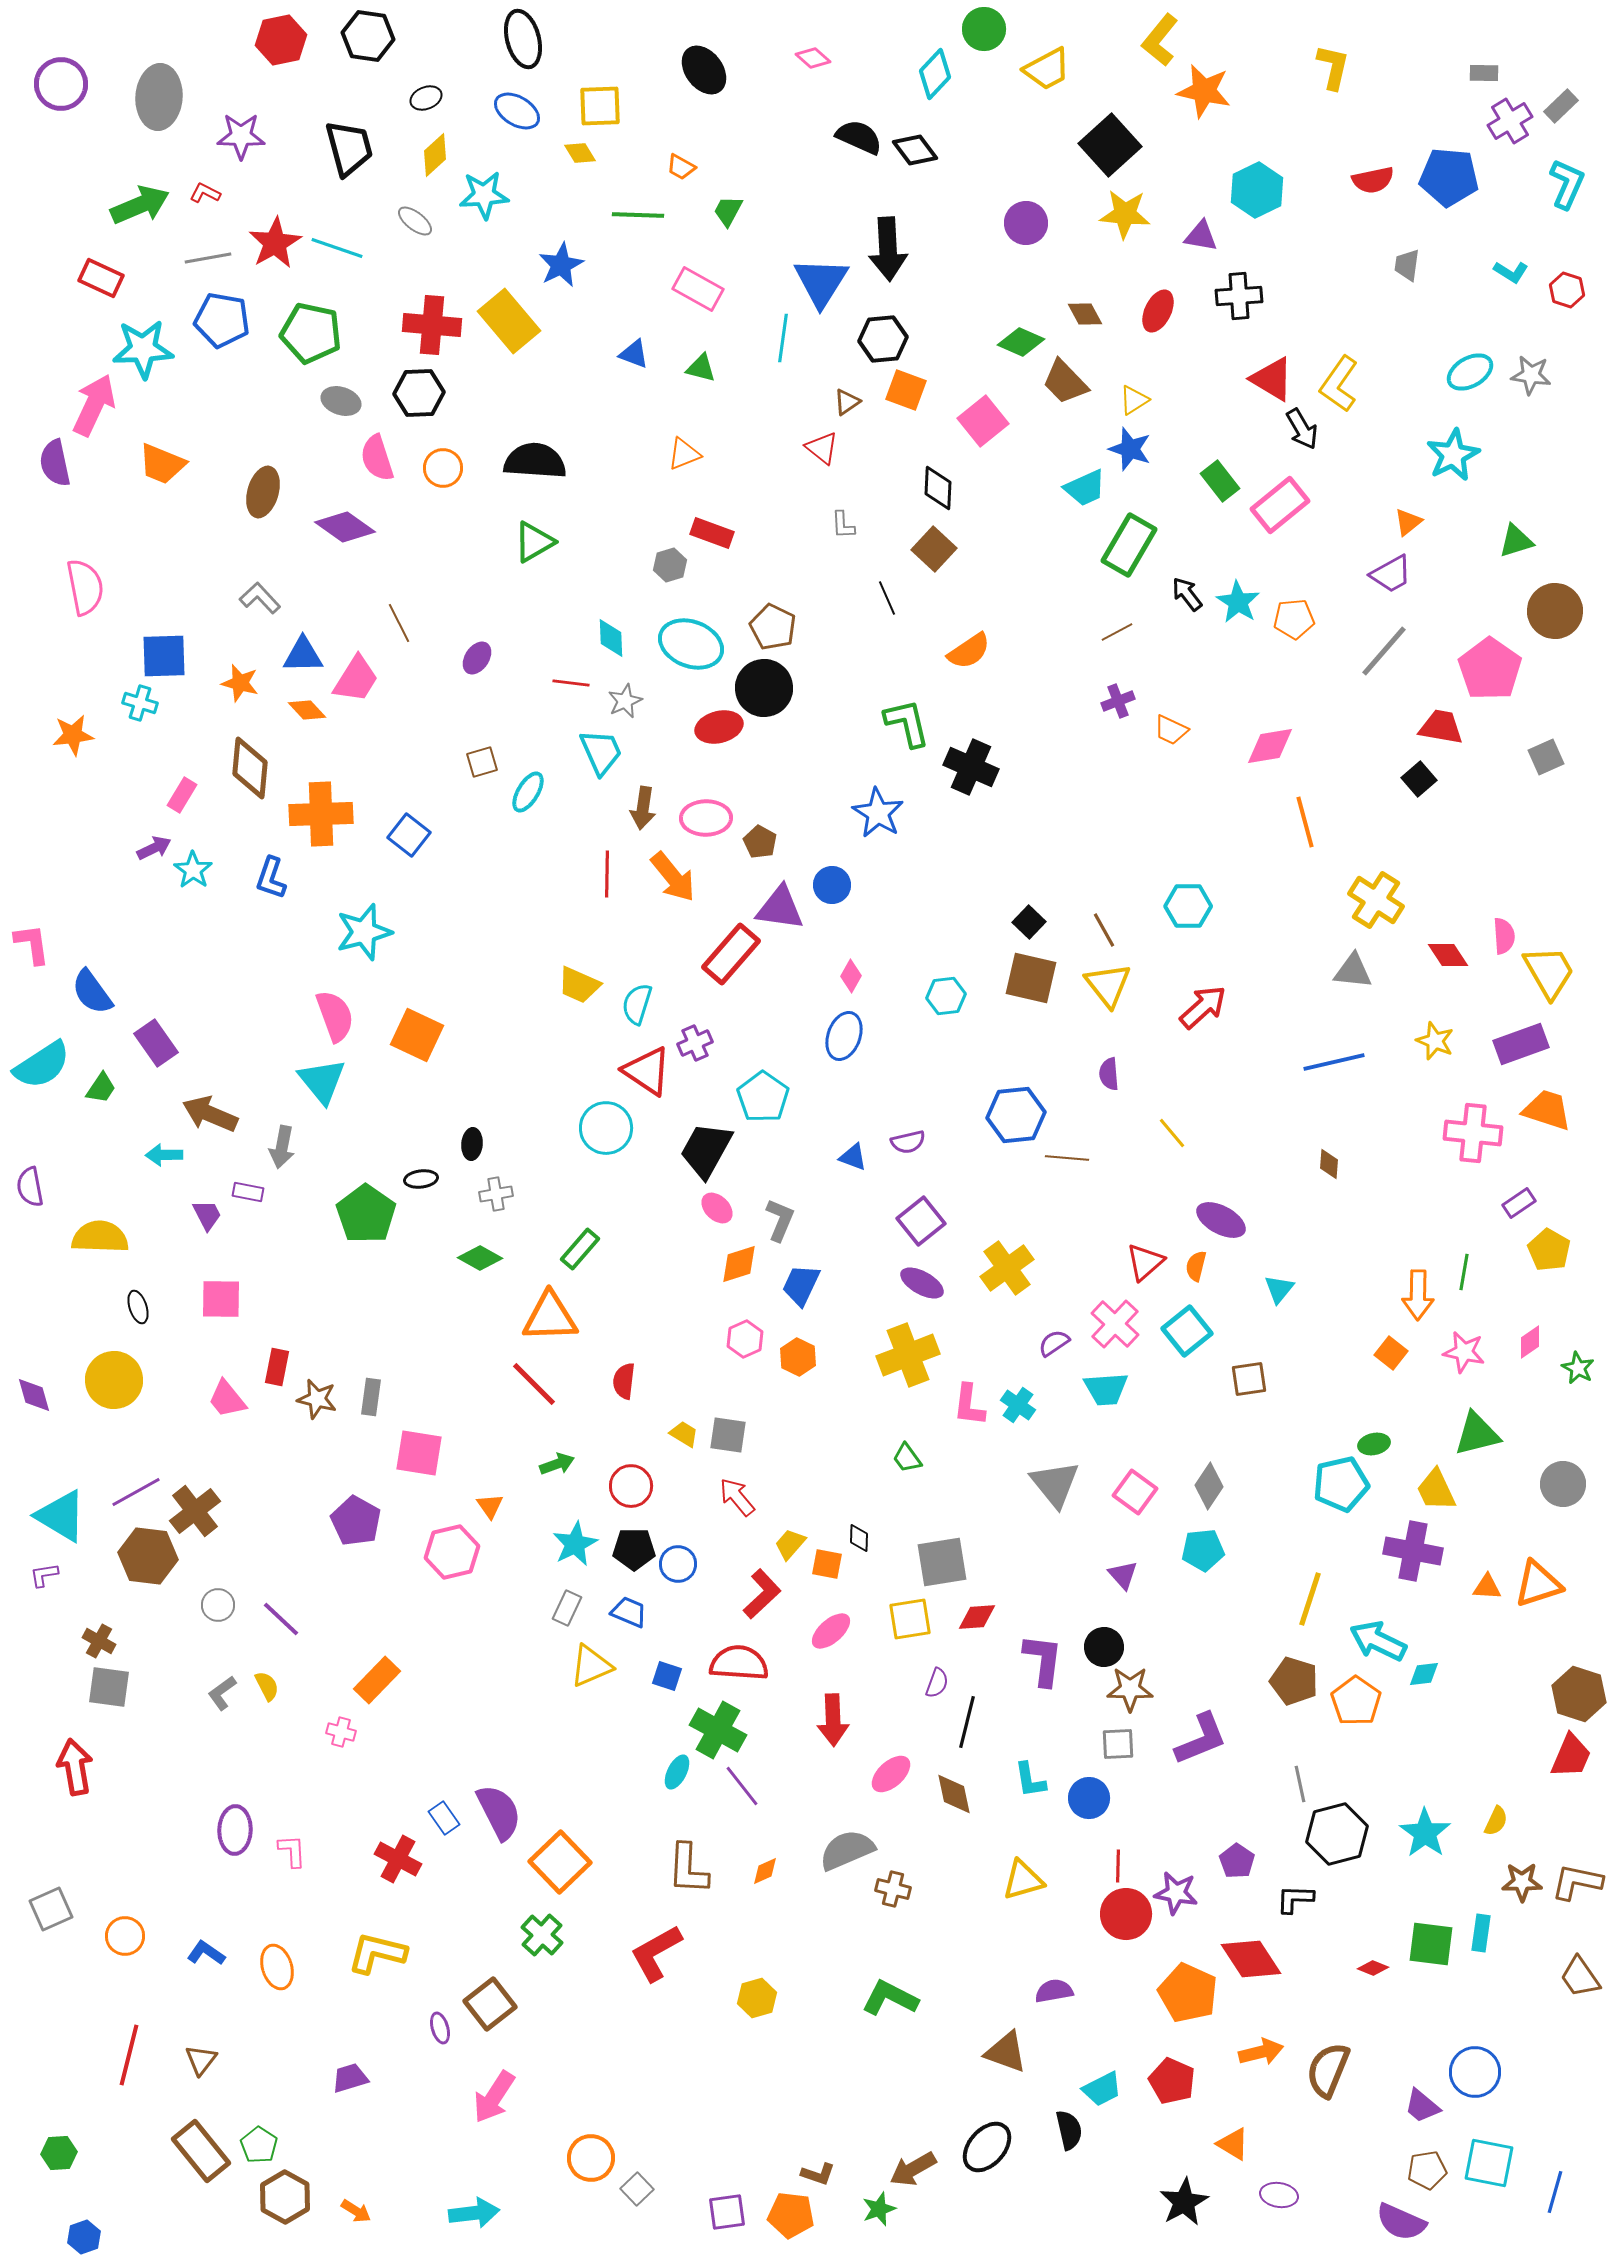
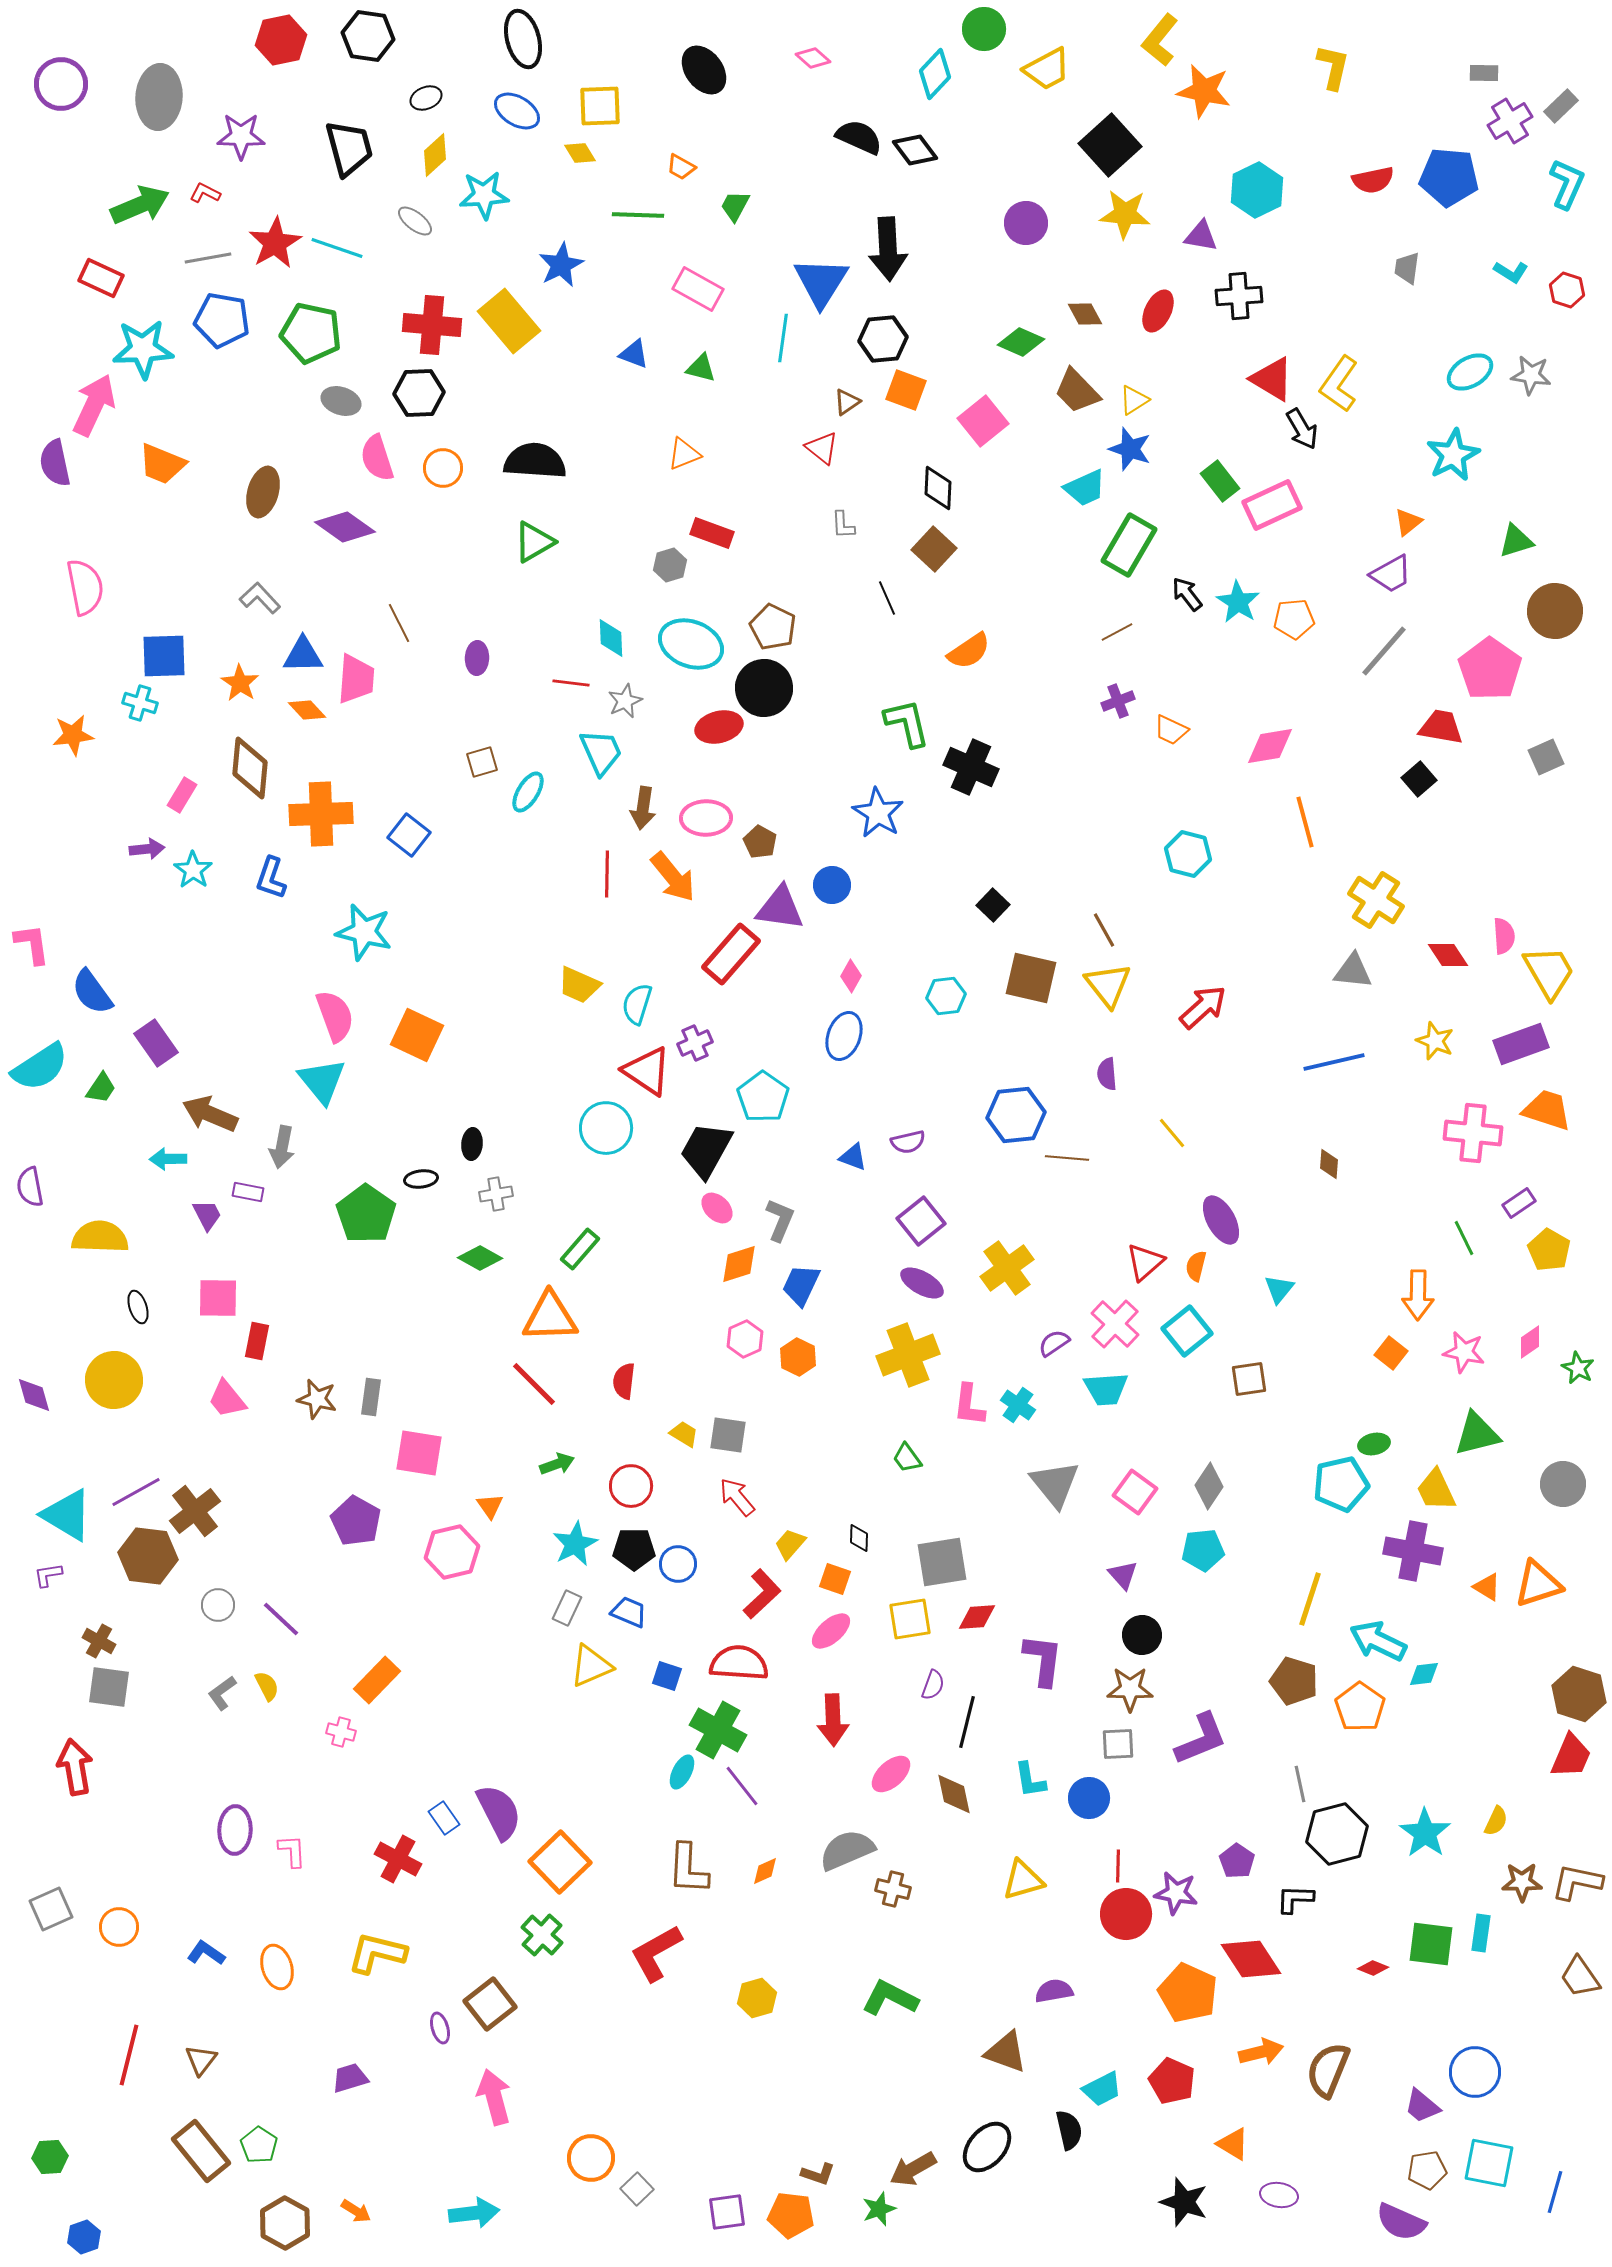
green trapezoid at (728, 211): moved 7 px right, 5 px up
gray trapezoid at (1407, 265): moved 3 px down
brown trapezoid at (1065, 382): moved 12 px right, 9 px down
pink rectangle at (1280, 505): moved 8 px left; rotated 14 degrees clockwise
purple ellipse at (477, 658): rotated 32 degrees counterclockwise
pink trapezoid at (356, 679): rotated 28 degrees counterclockwise
orange star at (240, 683): rotated 18 degrees clockwise
purple arrow at (154, 848): moved 7 px left, 1 px down; rotated 20 degrees clockwise
cyan hexagon at (1188, 906): moved 52 px up; rotated 15 degrees clockwise
black square at (1029, 922): moved 36 px left, 17 px up
cyan star at (364, 932): rotated 30 degrees clockwise
cyan semicircle at (42, 1065): moved 2 px left, 2 px down
purple semicircle at (1109, 1074): moved 2 px left
cyan arrow at (164, 1155): moved 4 px right, 4 px down
purple ellipse at (1221, 1220): rotated 33 degrees clockwise
green line at (1464, 1272): moved 34 px up; rotated 36 degrees counterclockwise
pink square at (221, 1299): moved 3 px left, 1 px up
red rectangle at (277, 1367): moved 20 px left, 26 px up
cyan triangle at (61, 1516): moved 6 px right, 1 px up
orange square at (827, 1564): moved 8 px right, 15 px down; rotated 8 degrees clockwise
purple L-shape at (44, 1575): moved 4 px right
orange triangle at (1487, 1587): rotated 28 degrees clockwise
black circle at (1104, 1647): moved 38 px right, 12 px up
purple semicircle at (937, 1683): moved 4 px left, 2 px down
orange pentagon at (1356, 1701): moved 4 px right, 6 px down
cyan ellipse at (677, 1772): moved 5 px right
orange circle at (125, 1936): moved 6 px left, 9 px up
pink arrow at (494, 2097): rotated 132 degrees clockwise
green hexagon at (59, 2153): moved 9 px left, 4 px down
brown hexagon at (285, 2197): moved 26 px down
black star at (1184, 2202): rotated 24 degrees counterclockwise
